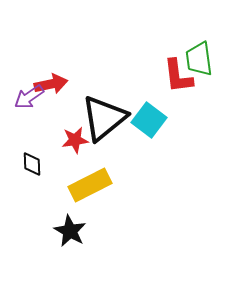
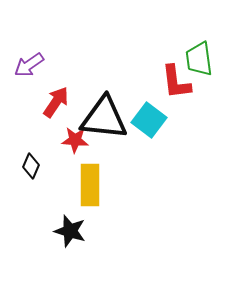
red L-shape: moved 2 px left, 6 px down
red arrow: moved 5 px right, 18 px down; rotated 44 degrees counterclockwise
purple arrow: moved 32 px up
black triangle: rotated 45 degrees clockwise
red star: rotated 12 degrees clockwise
black diamond: moved 1 px left, 2 px down; rotated 25 degrees clockwise
yellow rectangle: rotated 63 degrees counterclockwise
black star: rotated 12 degrees counterclockwise
